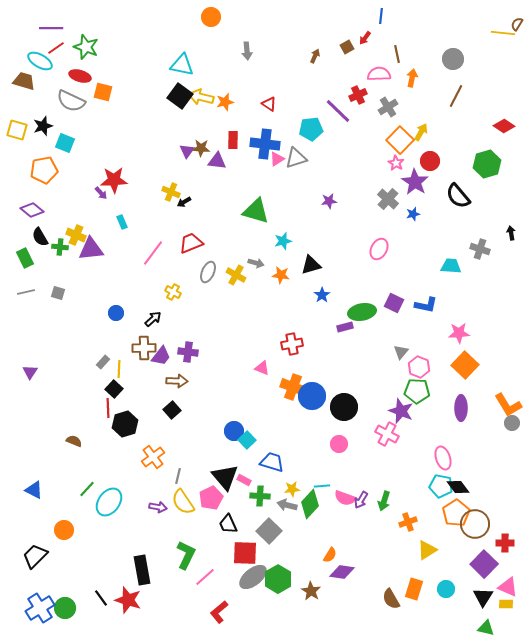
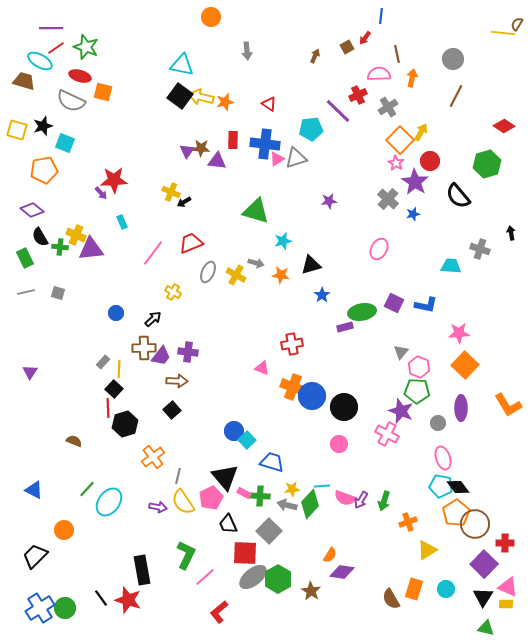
gray circle at (512, 423): moved 74 px left
pink rectangle at (244, 480): moved 13 px down
